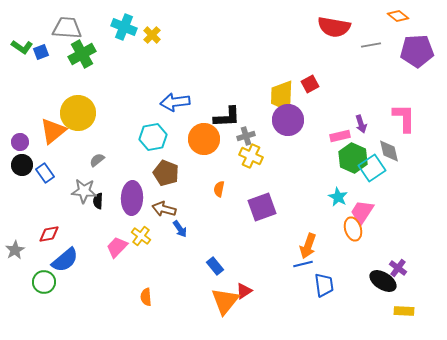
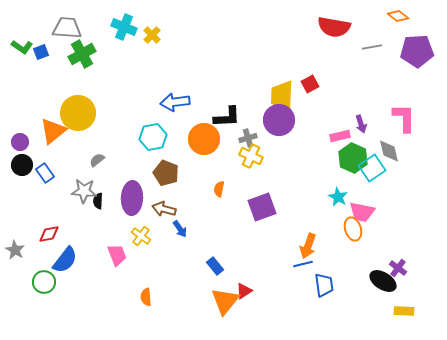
gray line at (371, 45): moved 1 px right, 2 px down
purple circle at (288, 120): moved 9 px left
gray cross at (246, 136): moved 2 px right, 2 px down
pink trapezoid at (362, 212): rotated 112 degrees counterclockwise
pink trapezoid at (117, 247): moved 8 px down; rotated 115 degrees clockwise
gray star at (15, 250): rotated 12 degrees counterclockwise
blue semicircle at (65, 260): rotated 12 degrees counterclockwise
